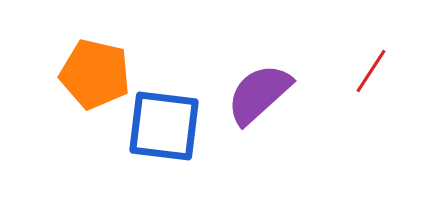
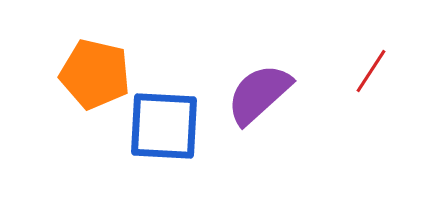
blue square: rotated 4 degrees counterclockwise
